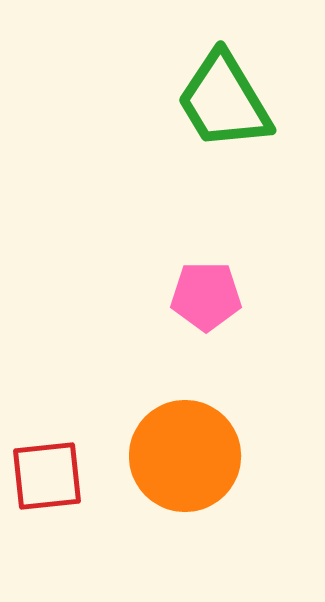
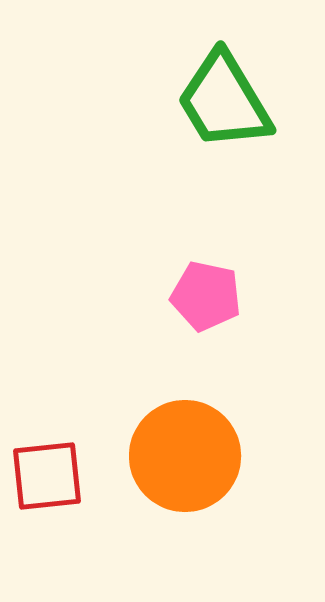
pink pentagon: rotated 12 degrees clockwise
